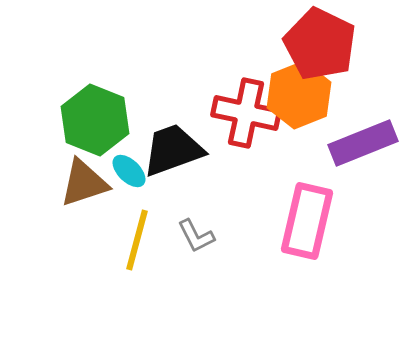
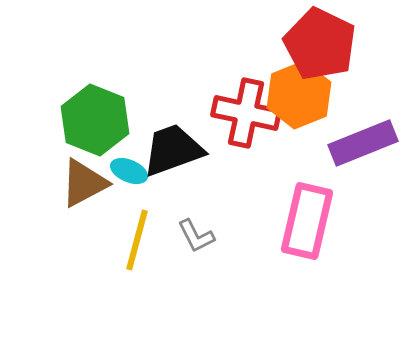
cyan ellipse: rotated 21 degrees counterclockwise
brown triangle: rotated 10 degrees counterclockwise
